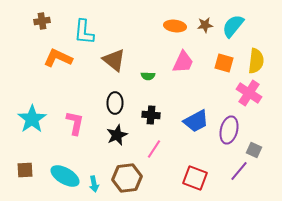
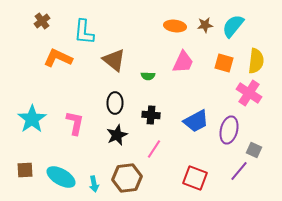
brown cross: rotated 28 degrees counterclockwise
cyan ellipse: moved 4 px left, 1 px down
